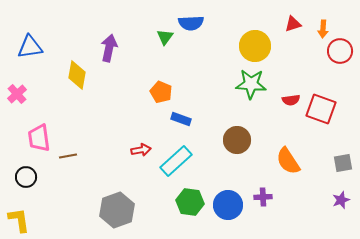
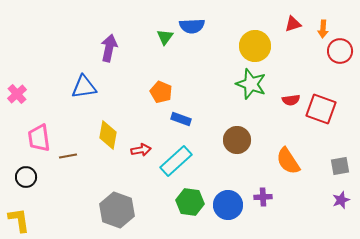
blue semicircle: moved 1 px right, 3 px down
blue triangle: moved 54 px right, 40 px down
yellow diamond: moved 31 px right, 60 px down
green star: rotated 16 degrees clockwise
gray square: moved 3 px left, 3 px down
gray hexagon: rotated 20 degrees counterclockwise
